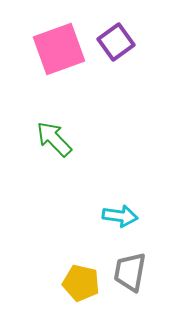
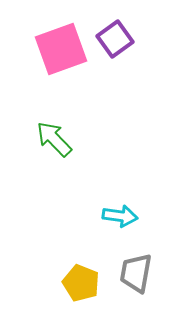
purple square: moved 1 px left, 3 px up
pink square: moved 2 px right
gray trapezoid: moved 6 px right, 1 px down
yellow pentagon: rotated 9 degrees clockwise
